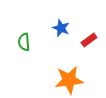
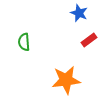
blue star: moved 18 px right, 15 px up
orange star: moved 3 px left
